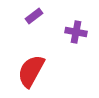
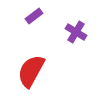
purple cross: rotated 20 degrees clockwise
